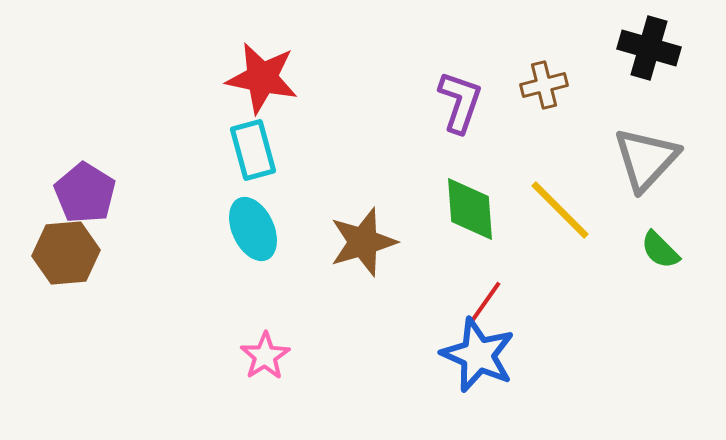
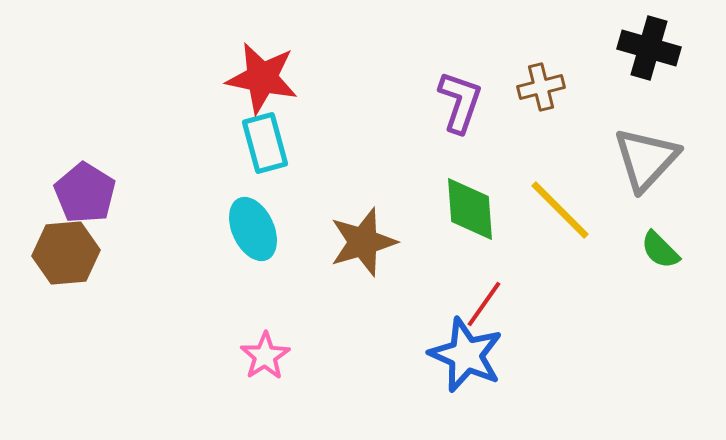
brown cross: moved 3 px left, 2 px down
cyan rectangle: moved 12 px right, 7 px up
blue star: moved 12 px left
